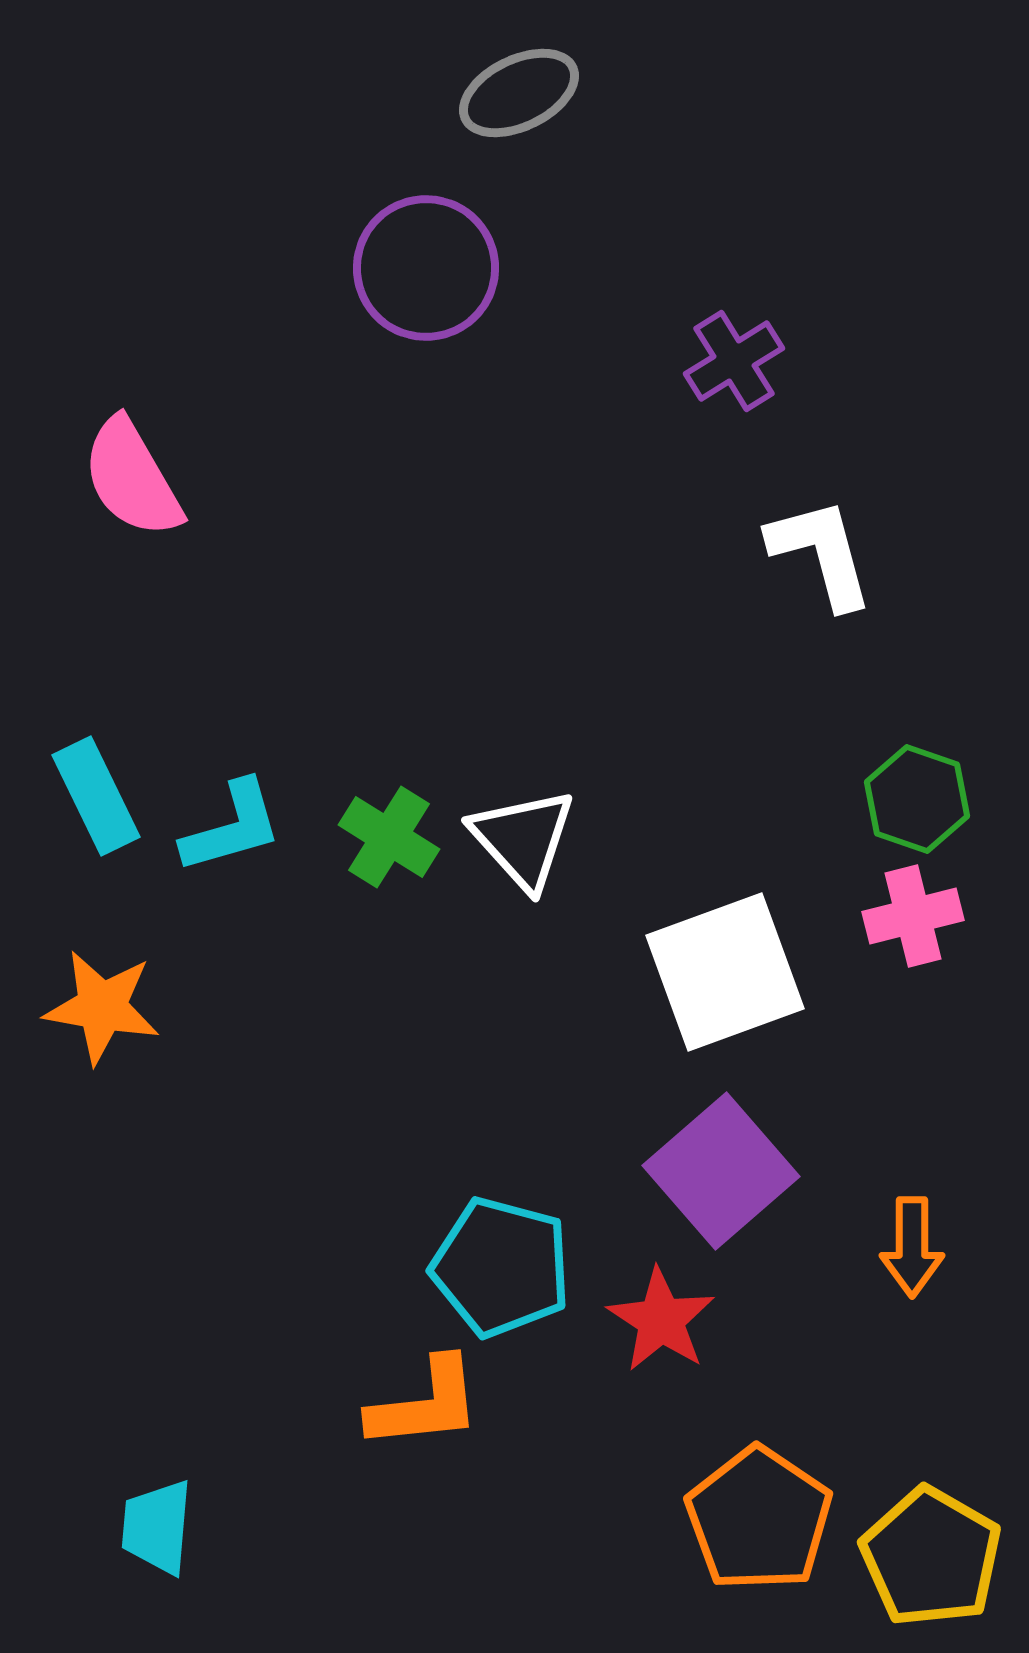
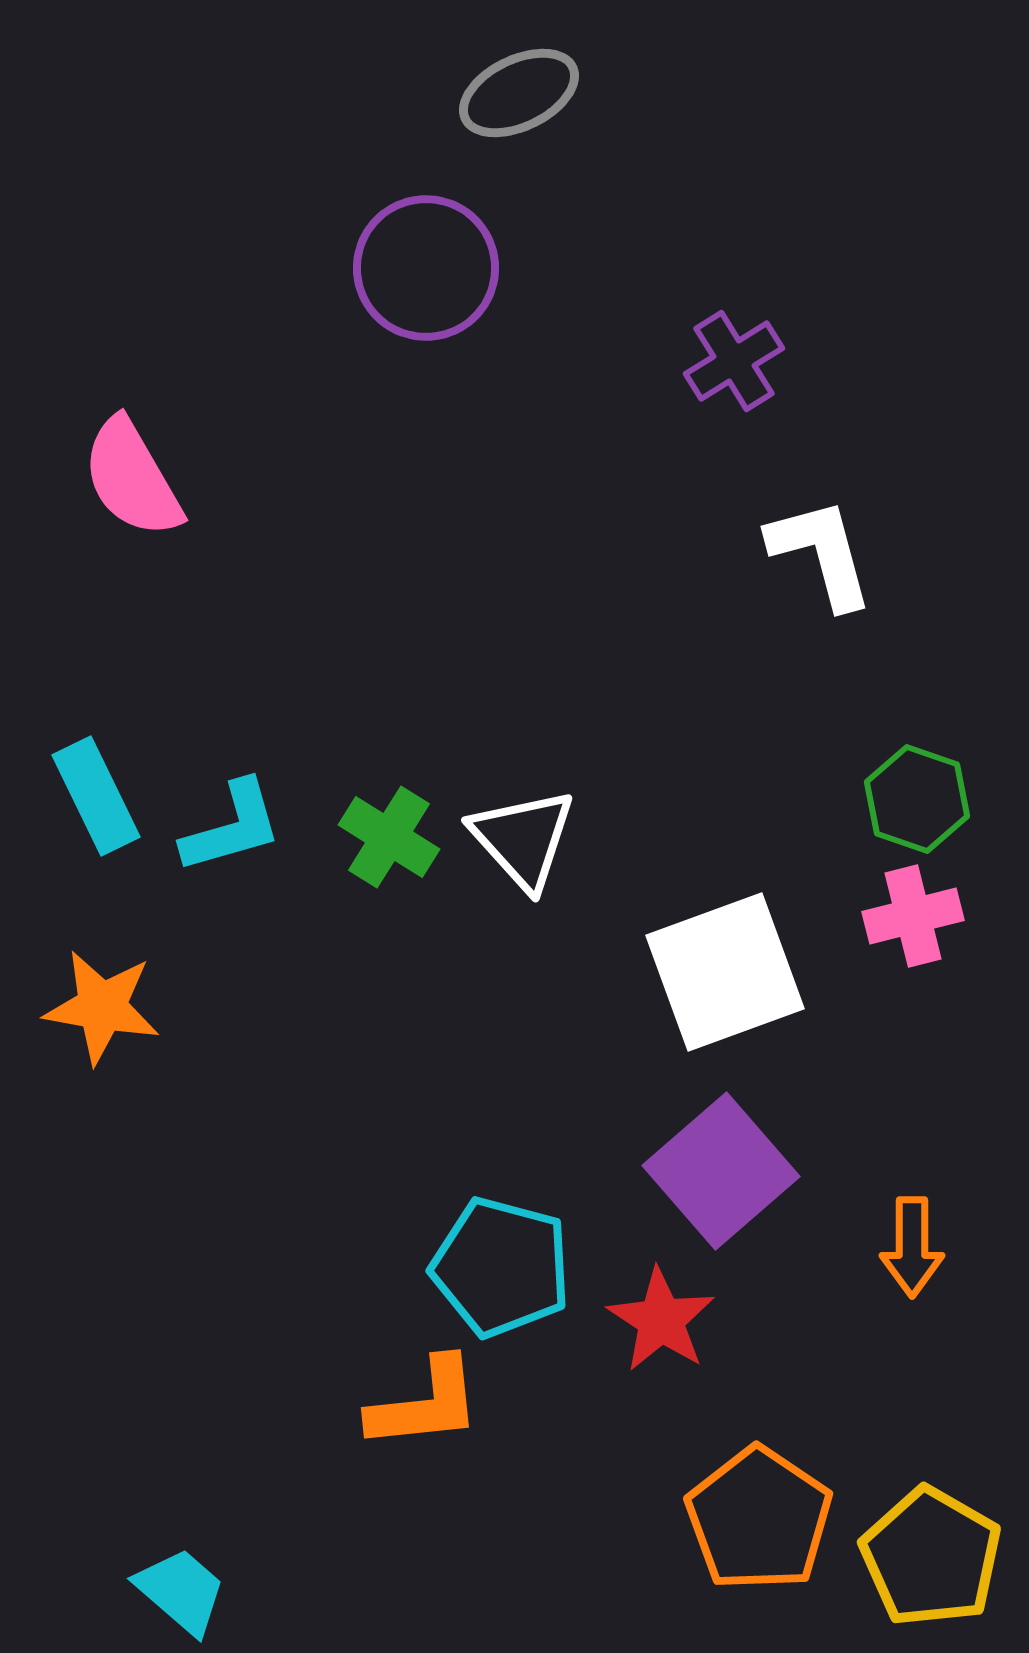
cyan trapezoid: moved 24 px right, 64 px down; rotated 126 degrees clockwise
